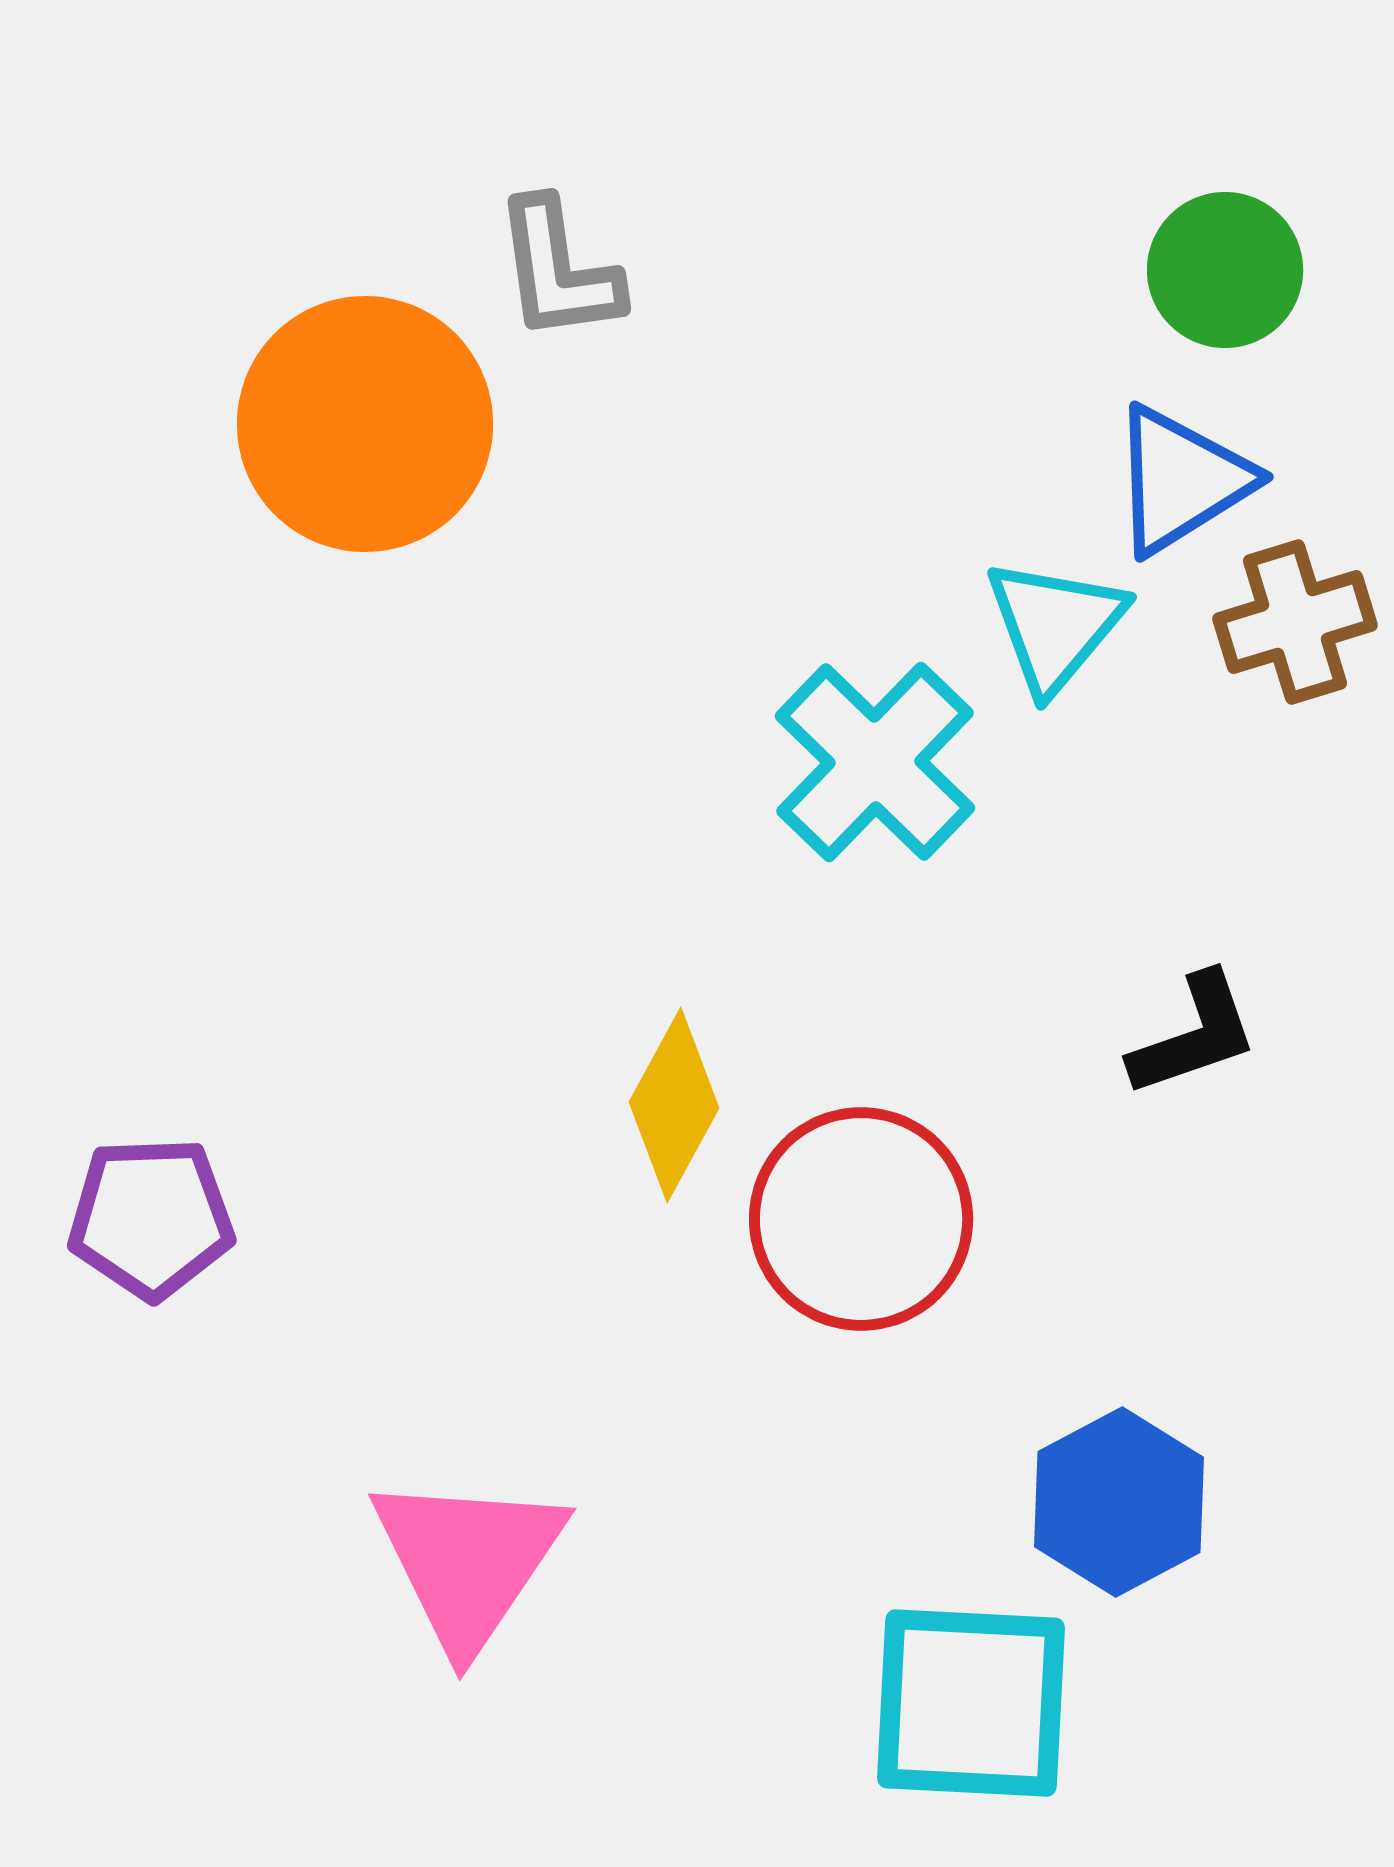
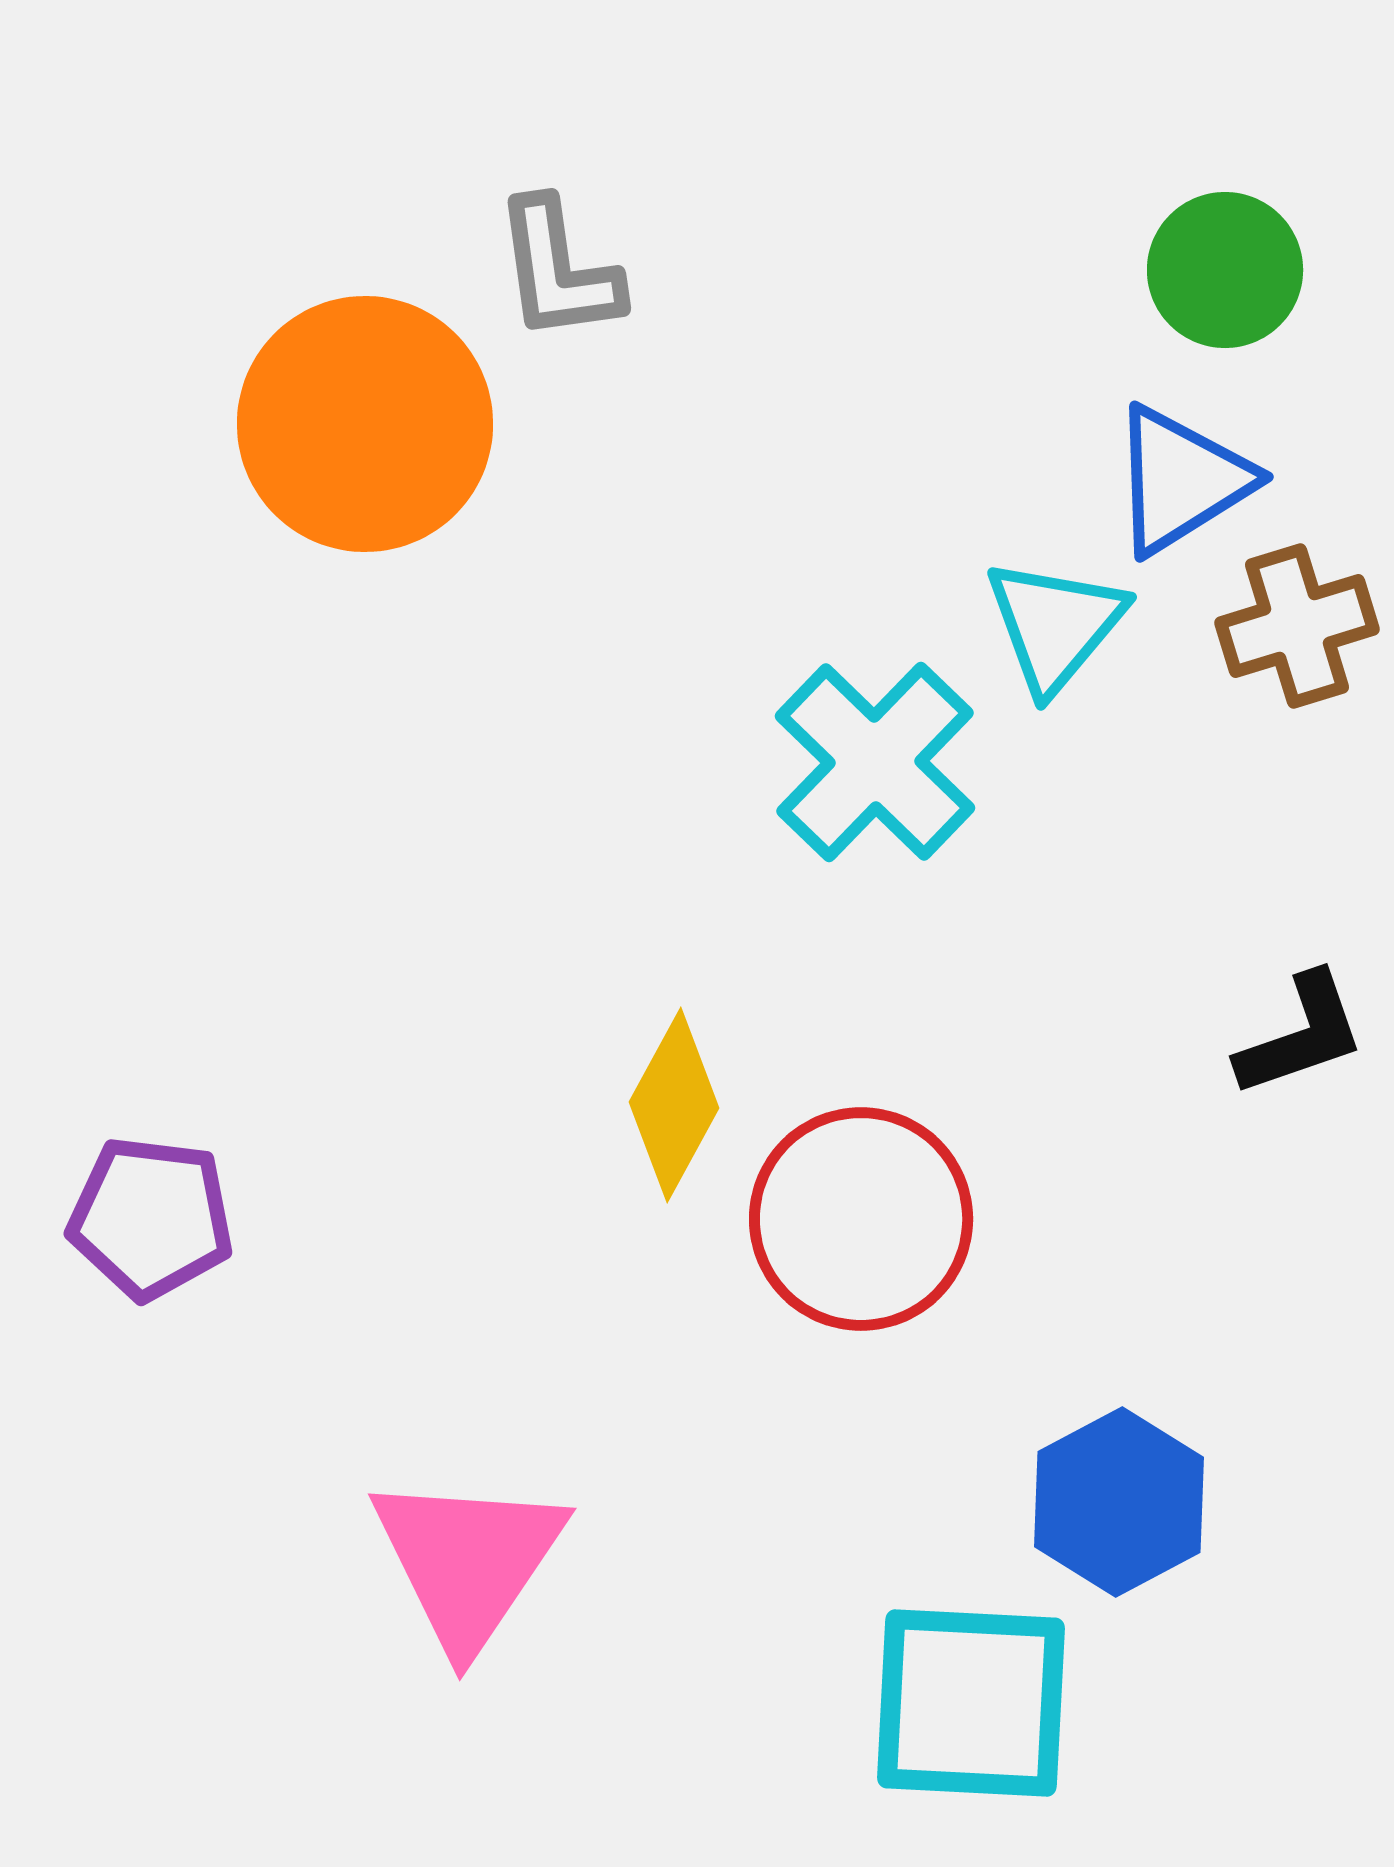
brown cross: moved 2 px right, 4 px down
black L-shape: moved 107 px right
purple pentagon: rotated 9 degrees clockwise
